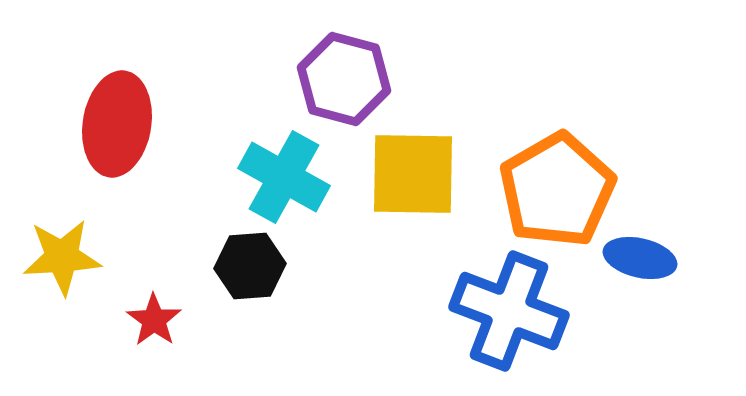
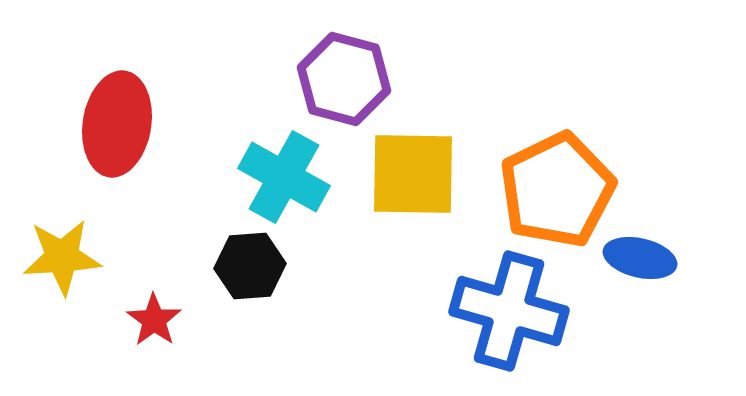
orange pentagon: rotated 4 degrees clockwise
blue cross: rotated 5 degrees counterclockwise
